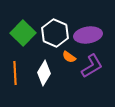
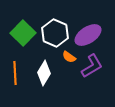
purple ellipse: rotated 24 degrees counterclockwise
